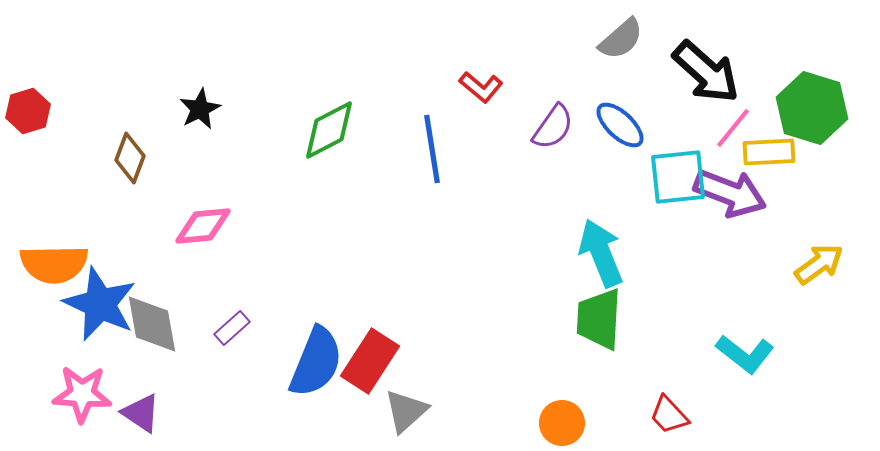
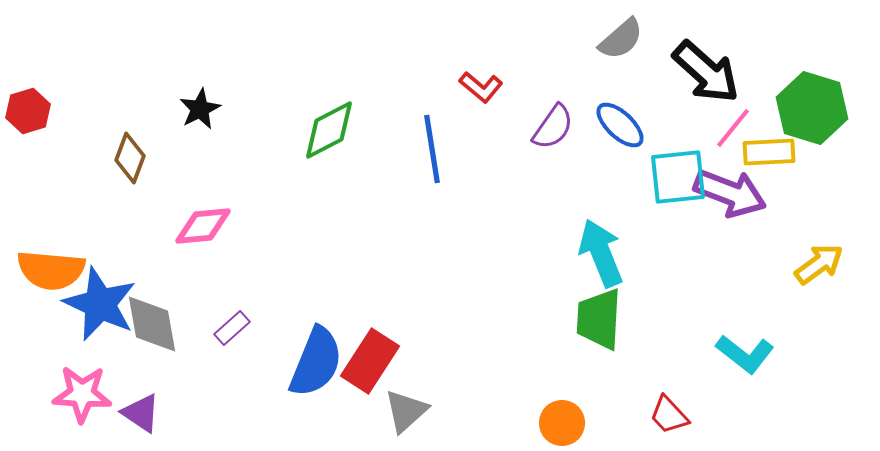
orange semicircle: moved 3 px left, 6 px down; rotated 6 degrees clockwise
